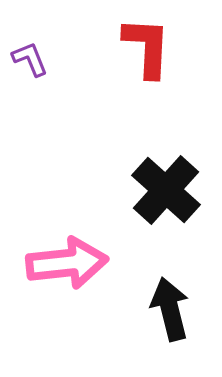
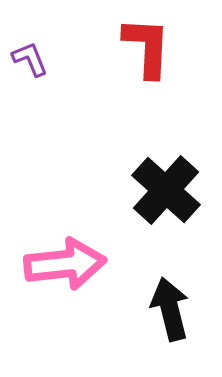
pink arrow: moved 2 px left, 1 px down
